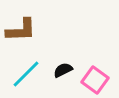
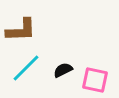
cyan line: moved 6 px up
pink square: rotated 24 degrees counterclockwise
